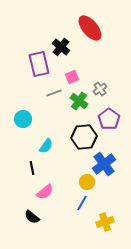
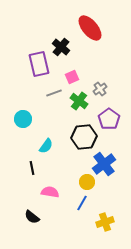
pink semicircle: moved 5 px right; rotated 132 degrees counterclockwise
